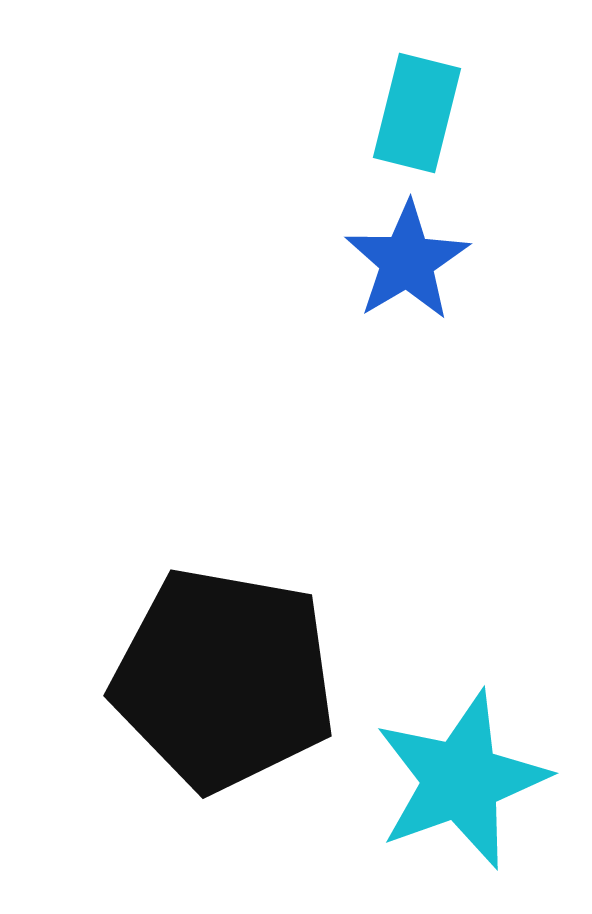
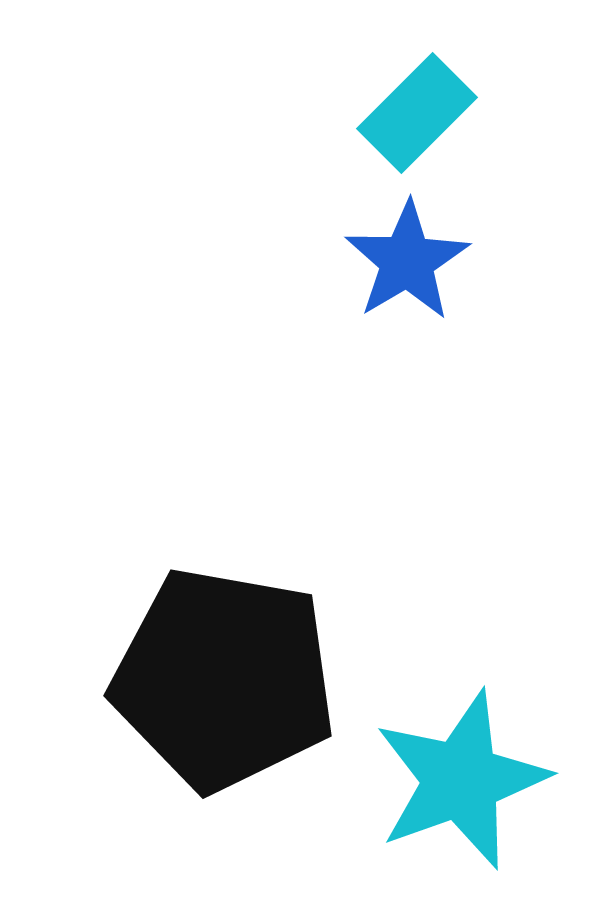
cyan rectangle: rotated 31 degrees clockwise
